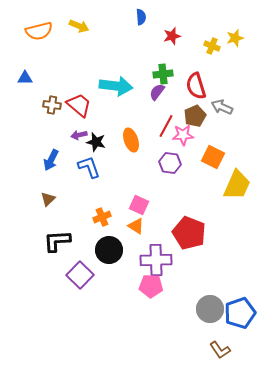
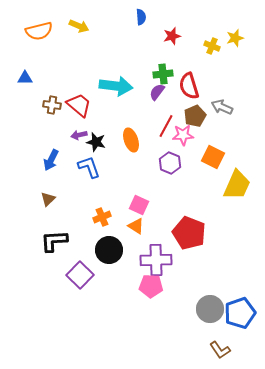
red semicircle: moved 7 px left
purple hexagon: rotated 15 degrees clockwise
black L-shape: moved 3 px left
